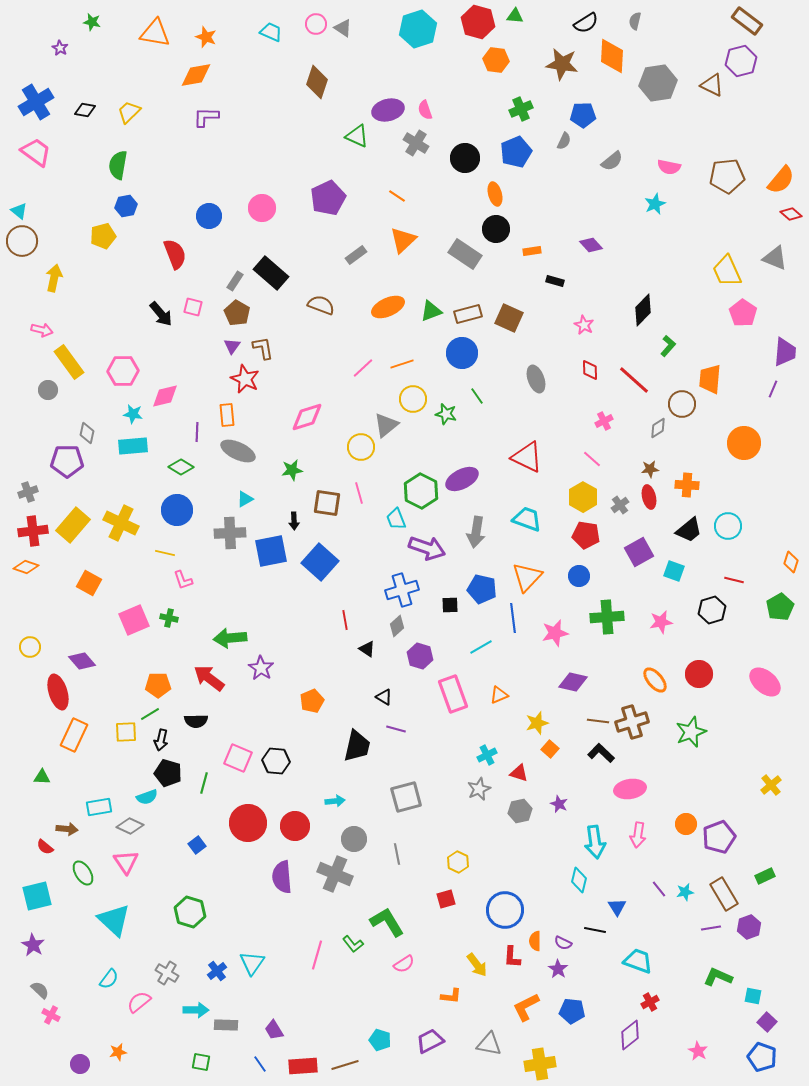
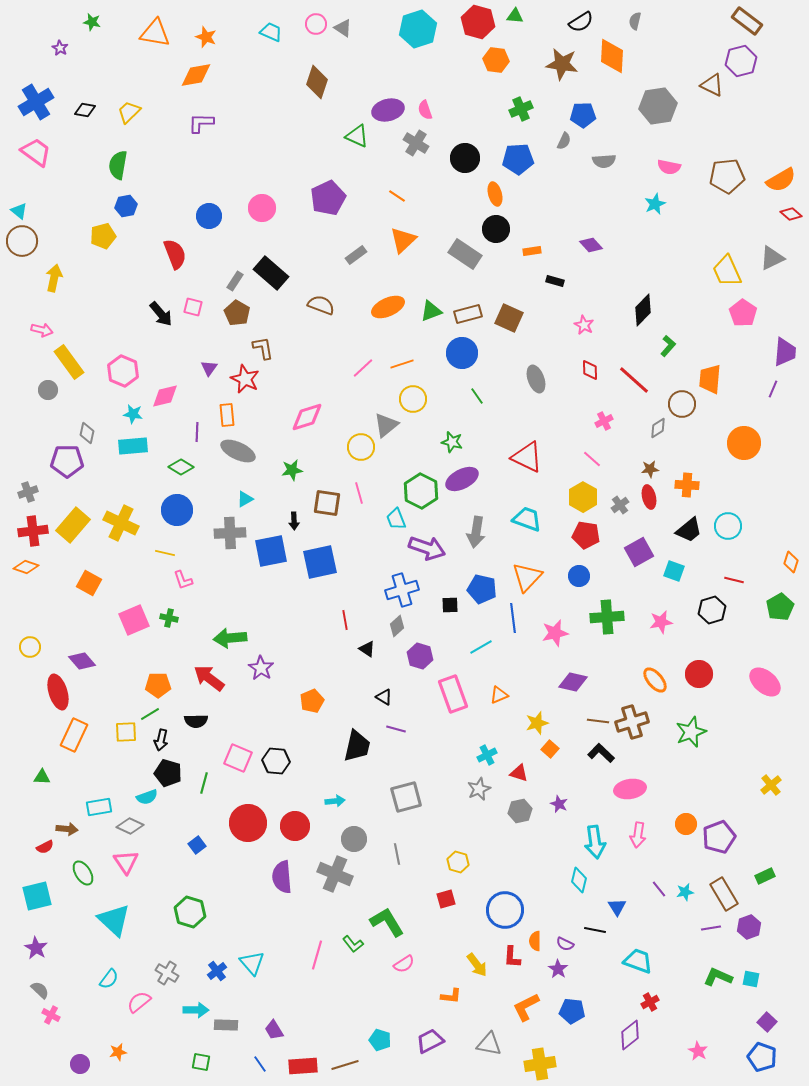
black semicircle at (586, 23): moved 5 px left, 1 px up
gray hexagon at (658, 83): moved 23 px down
purple L-shape at (206, 117): moved 5 px left, 6 px down
blue pentagon at (516, 152): moved 2 px right, 7 px down; rotated 20 degrees clockwise
gray semicircle at (612, 161): moved 8 px left; rotated 35 degrees clockwise
orange semicircle at (781, 180): rotated 20 degrees clockwise
gray triangle at (775, 258): moved 3 px left; rotated 48 degrees counterclockwise
purple triangle at (232, 346): moved 23 px left, 22 px down
pink hexagon at (123, 371): rotated 24 degrees clockwise
green star at (446, 414): moved 6 px right, 28 px down
blue square at (320, 562): rotated 36 degrees clockwise
red semicircle at (45, 847): rotated 66 degrees counterclockwise
yellow hexagon at (458, 862): rotated 10 degrees counterclockwise
purple semicircle at (563, 943): moved 2 px right, 1 px down
purple star at (33, 945): moved 3 px right, 3 px down
cyan triangle at (252, 963): rotated 16 degrees counterclockwise
cyan square at (753, 996): moved 2 px left, 17 px up
